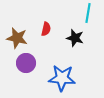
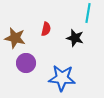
brown star: moved 2 px left
